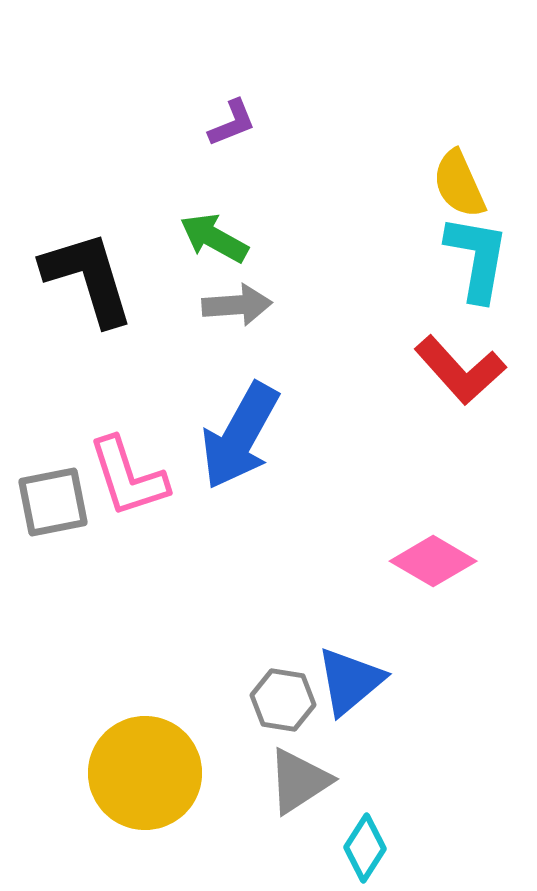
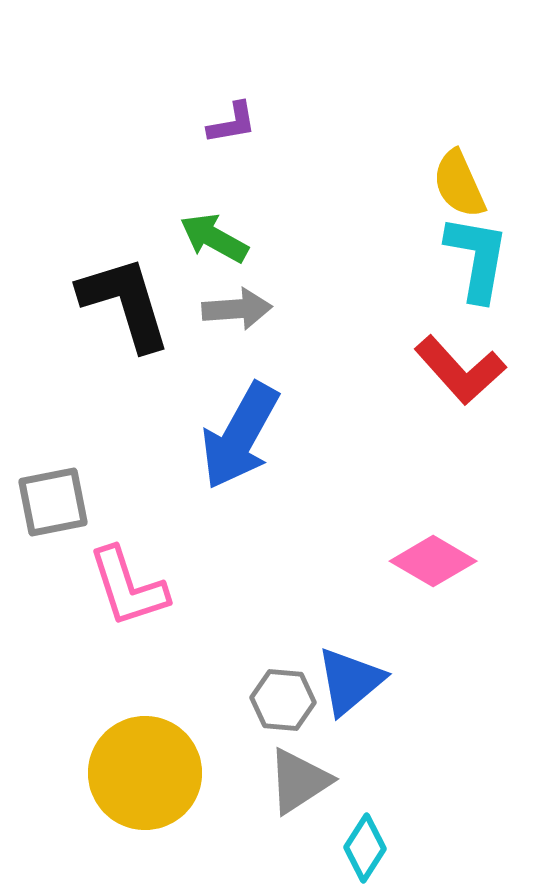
purple L-shape: rotated 12 degrees clockwise
black L-shape: moved 37 px right, 25 px down
gray arrow: moved 4 px down
pink L-shape: moved 110 px down
gray hexagon: rotated 4 degrees counterclockwise
